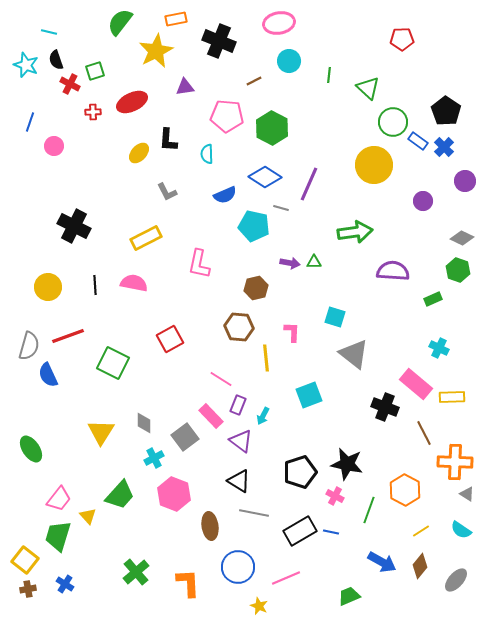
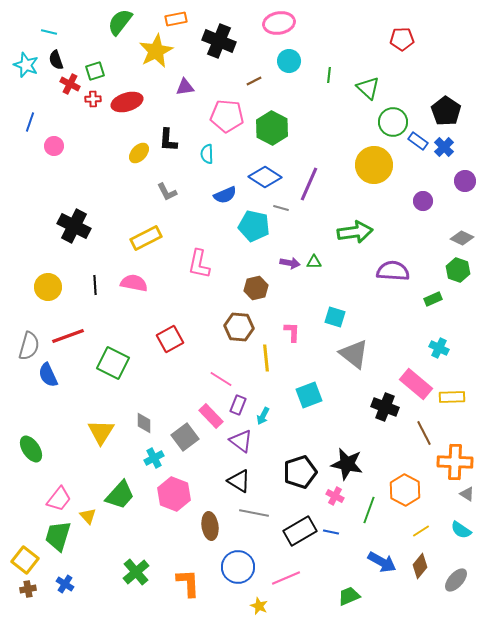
red ellipse at (132, 102): moved 5 px left; rotated 8 degrees clockwise
red cross at (93, 112): moved 13 px up
